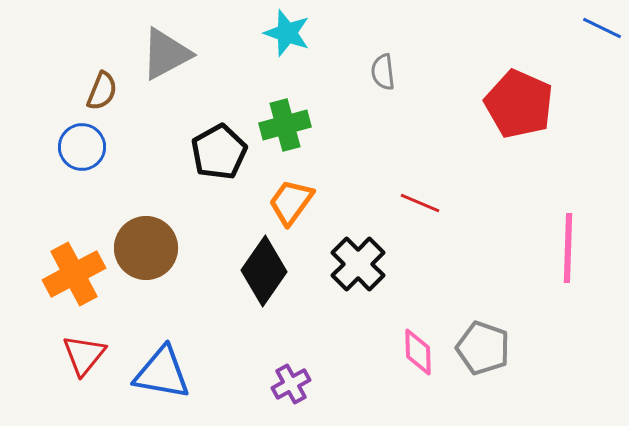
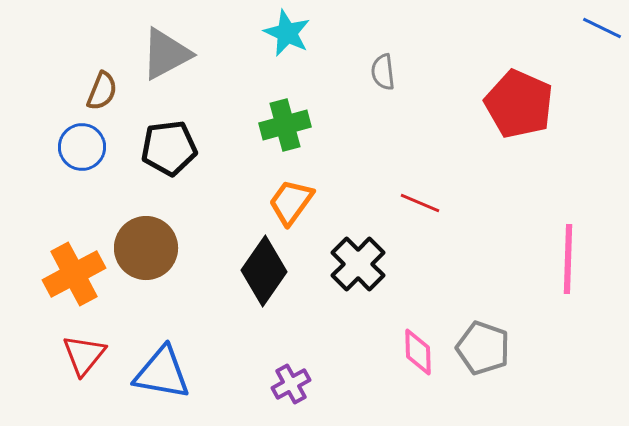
cyan star: rotated 6 degrees clockwise
black pentagon: moved 50 px left, 4 px up; rotated 22 degrees clockwise
pink line: moved 11 px down
